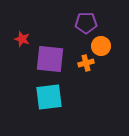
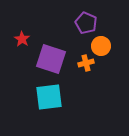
purple pentagon: rotated 25 degrees clockwise
red star: rotated 14 degrees clockwise
purple square: moved 1 px right; rotated 12 degrees clockwise
